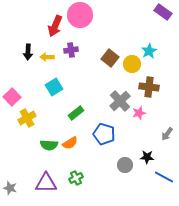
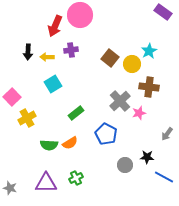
cyan square: moved 1 px left, 3 px up
blue pentagon: moved 2 px right; rotated 10 degrees clockwise
